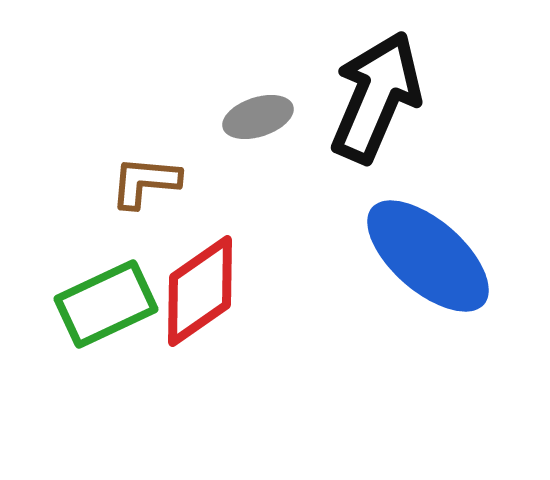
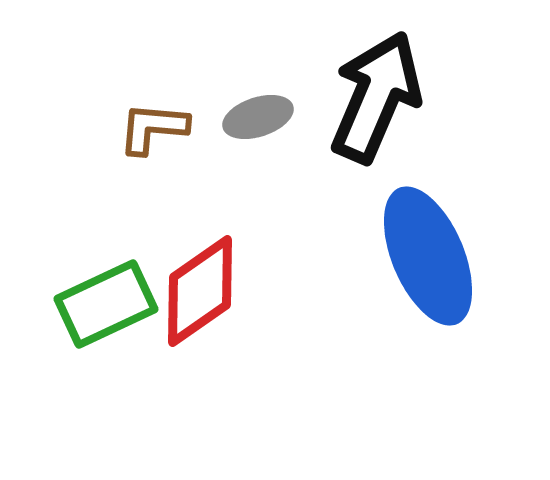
brown L-shape: moved 8 px right, 54 px up
blue ellipse: rotated 26 degrees clockwise
